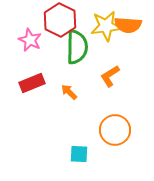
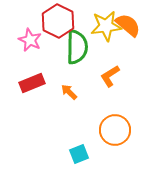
red hexagon: moved 2 px left, 1 px down
orange semicircle: rotated 144 degrees counterclockwise
cyan square: rotated 24 degrees counterclockwise
